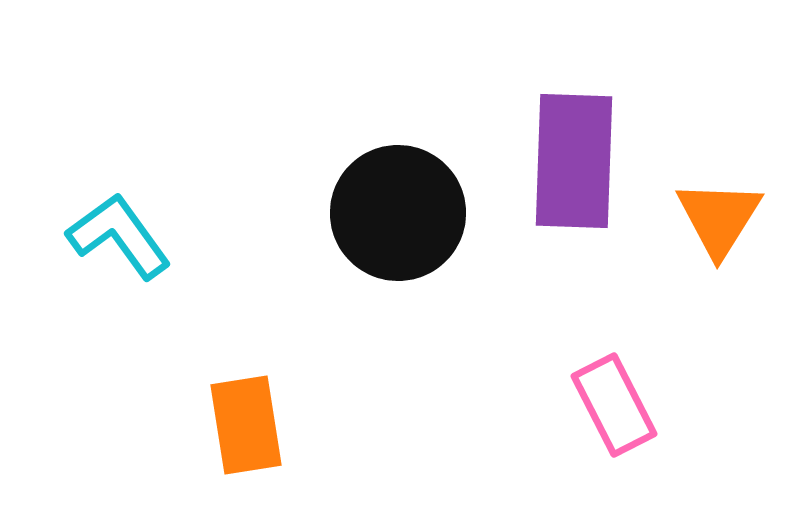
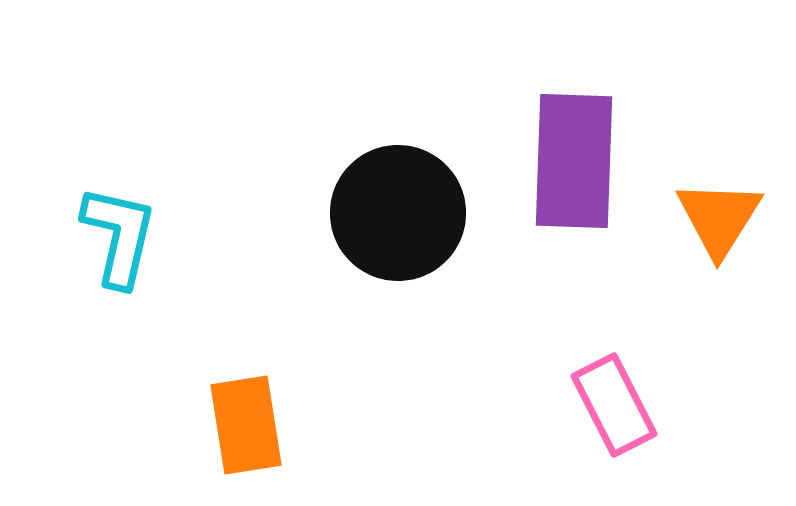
cyan L-shape: rotated 49 degrees clockwise
